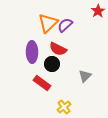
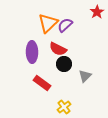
red star: moved 1 px left, 1 px down
black circle: moved 12 px right
